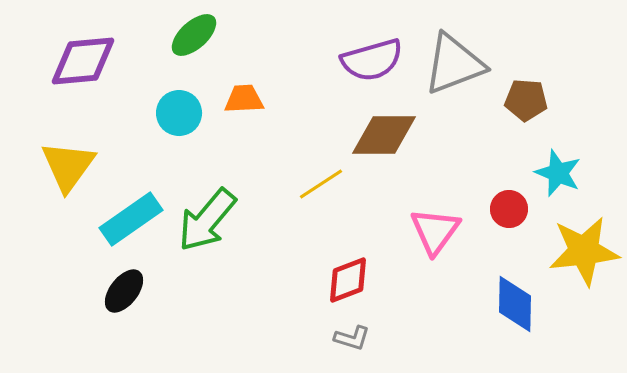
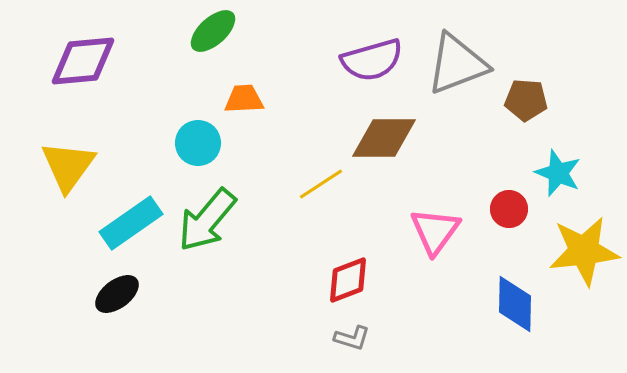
green ellipse: moved 19 px right, 4 px up
gray triangle: moved 3 px right
cyan circle: moved 19 px right, 30 px down
brown diamond: moved 3 px down
cyan rectangle: moved 4 px down
black ellipse: moved 7 px left, 3 px down; rotated 15 degrees clockwise
